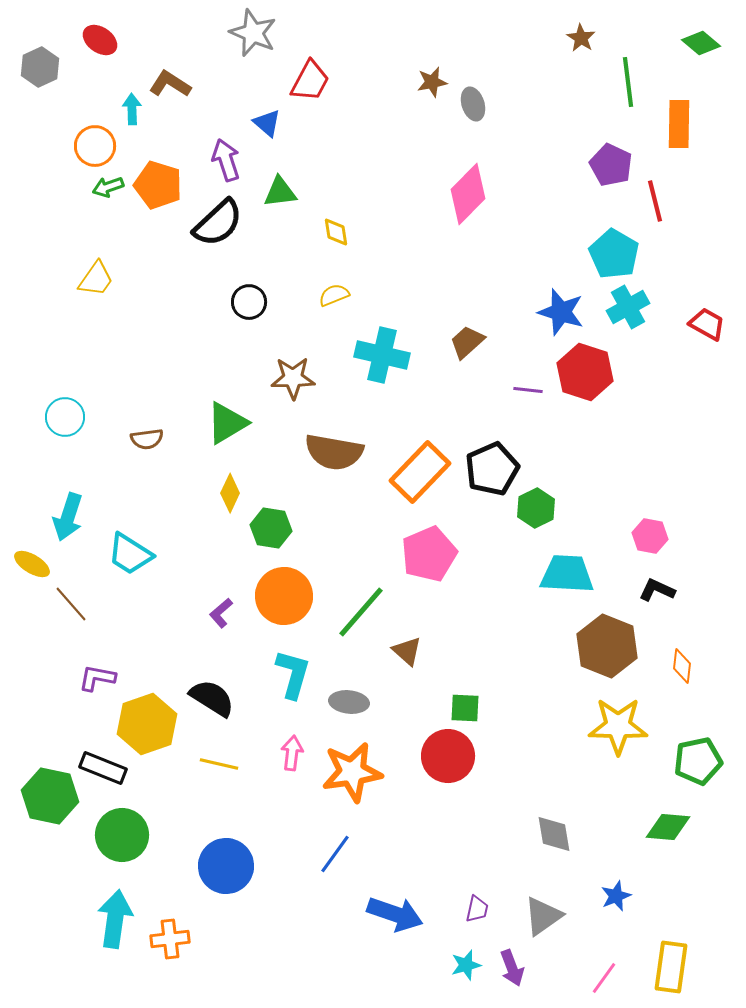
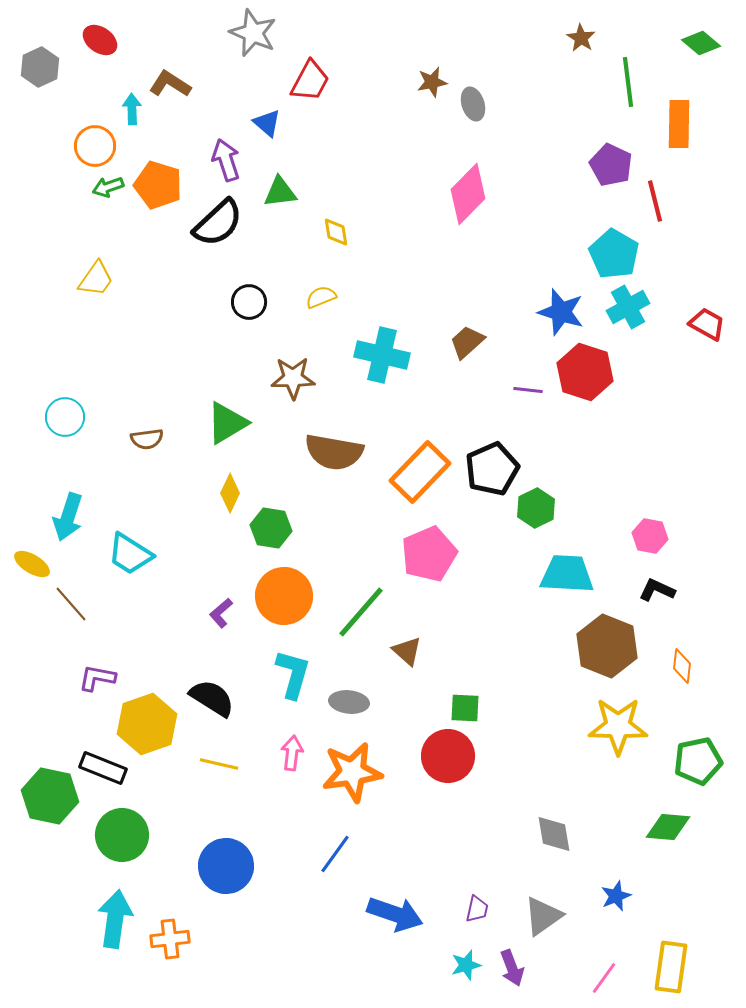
yellow semicircle at (334, 295): moved 13 px left, 2 px down
